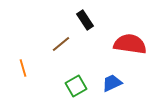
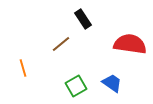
black rectangle: moved 2 px left, 1 px up
blue trapezoid: rotated 60 degrees clockwise
